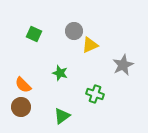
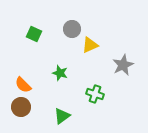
gray circle: moved 2 px left, 2 px up
